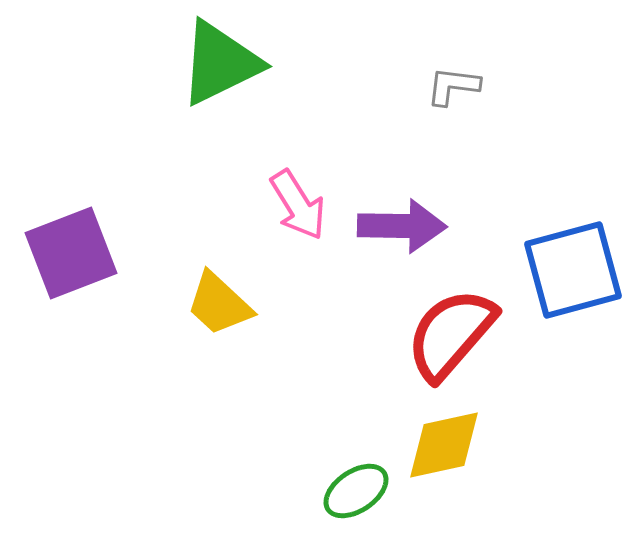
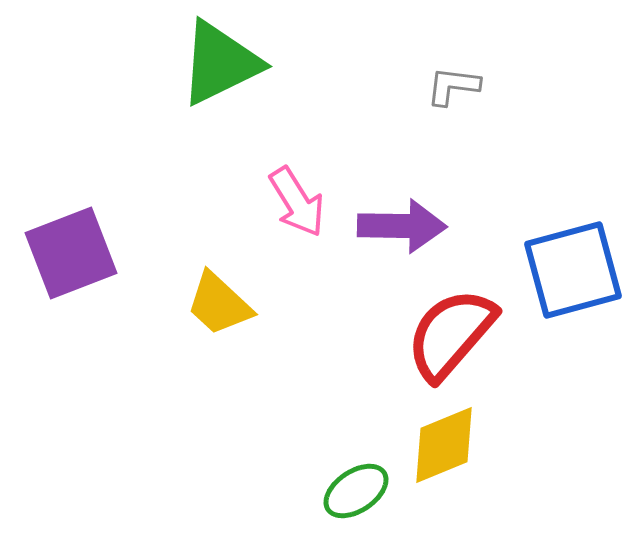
pink arrow: moved 1 px left, 3 px up
yellow diamond: rotated 10 degrees counterclockwise
